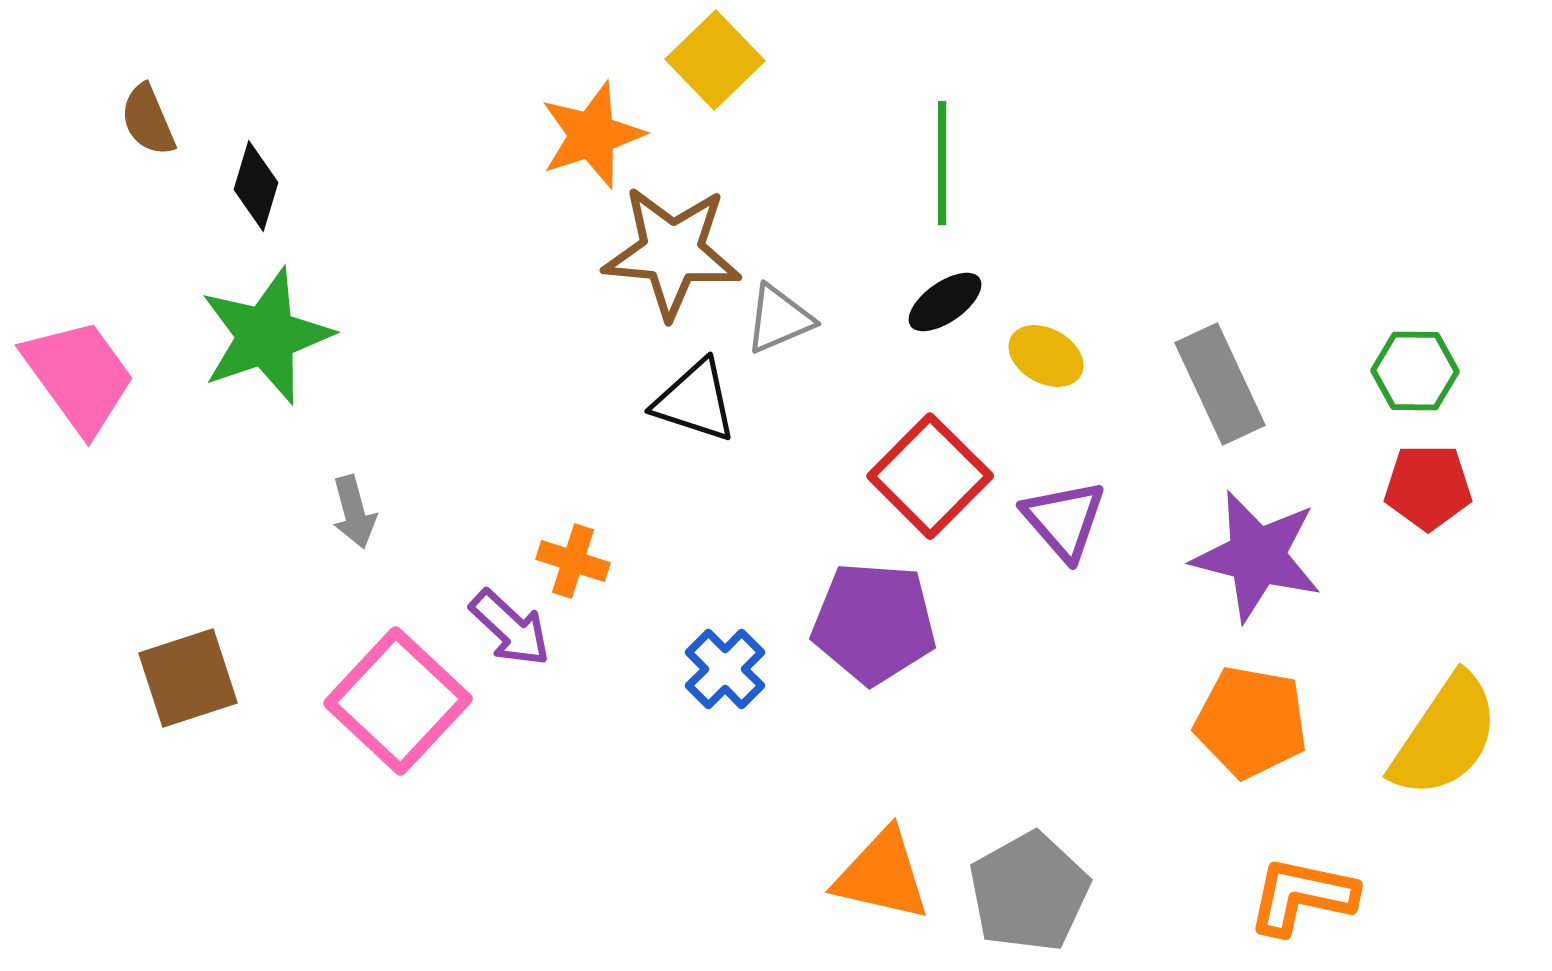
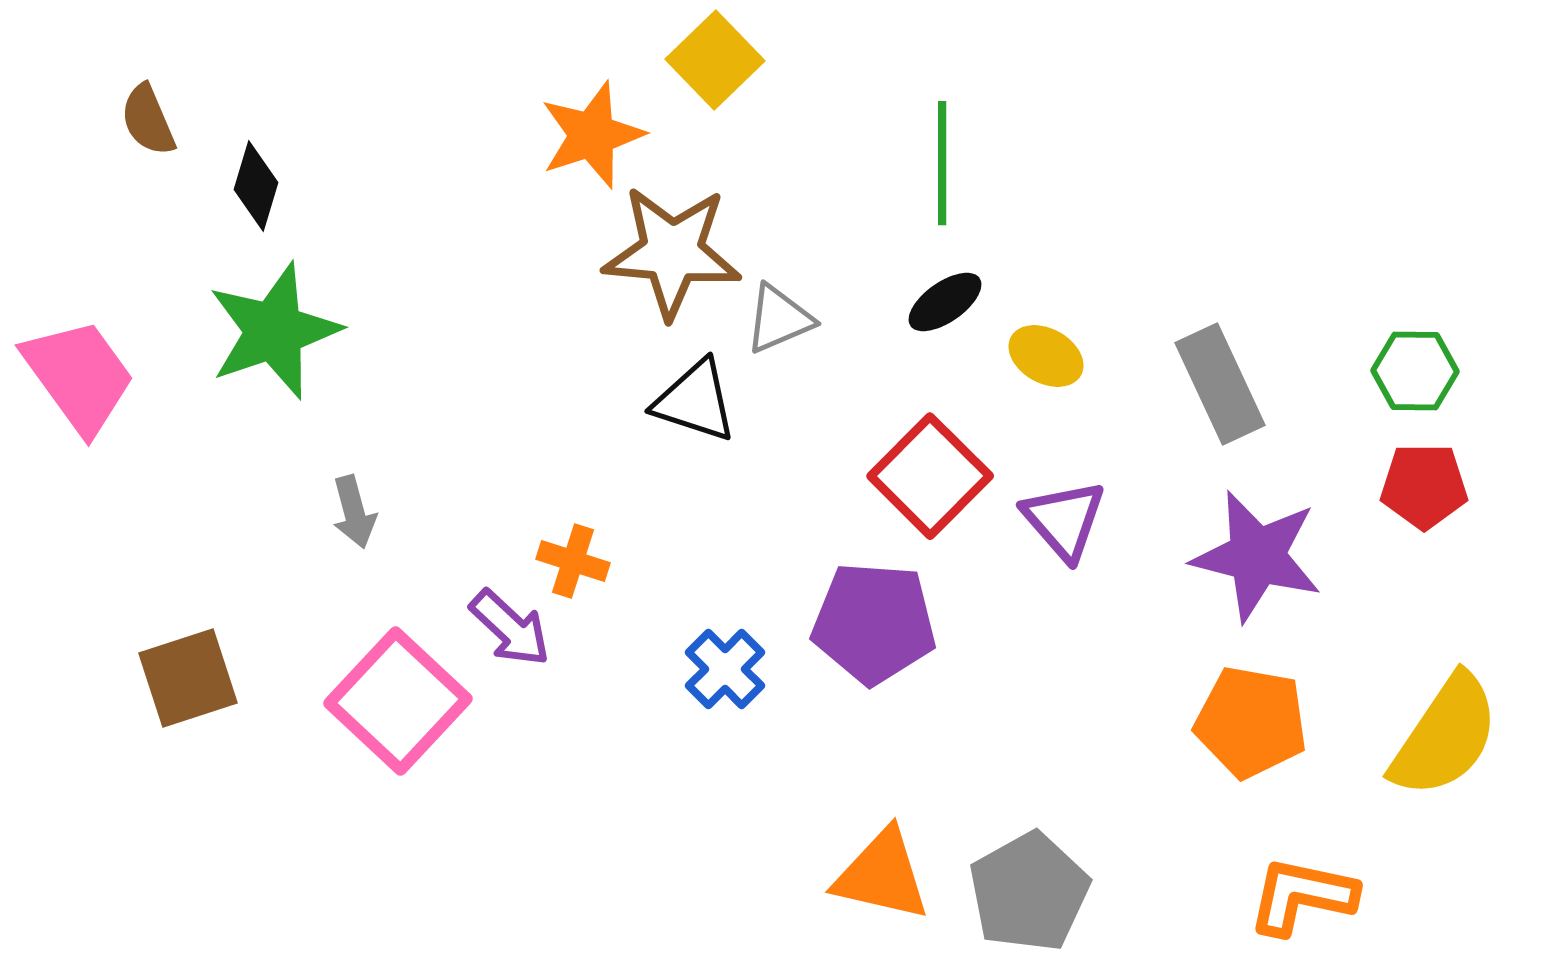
green star: moved 8 px right, 5 px up
red pentagon: moved 4 px left, 1 px up
